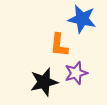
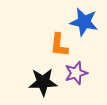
blue star: moved 2 px right, 3 px down
black star: moved 1 px left; rotated 12 degrees clockwise
